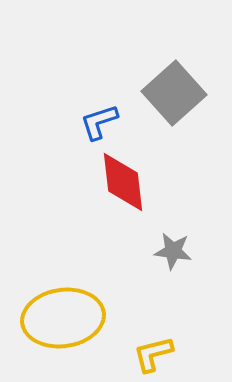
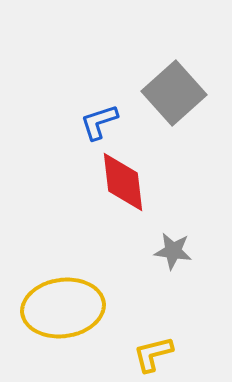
yellow ellipse: moved 10 px up
